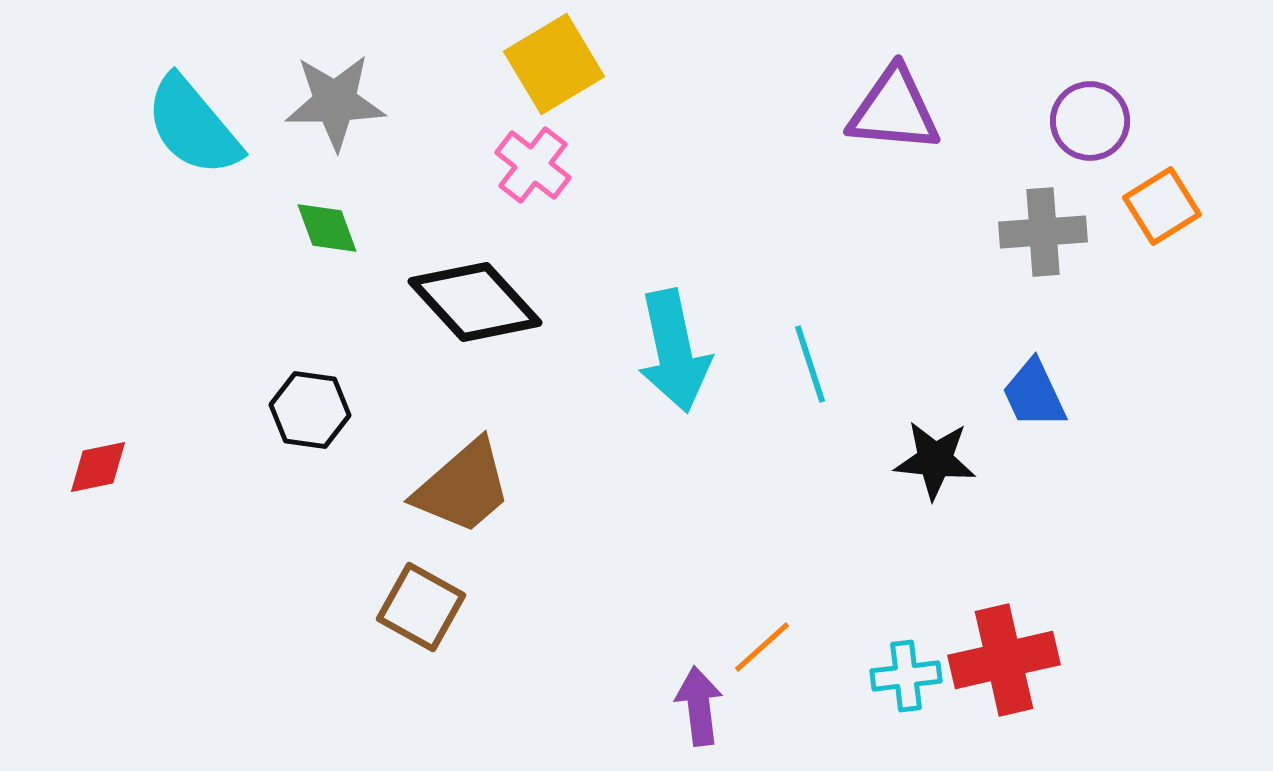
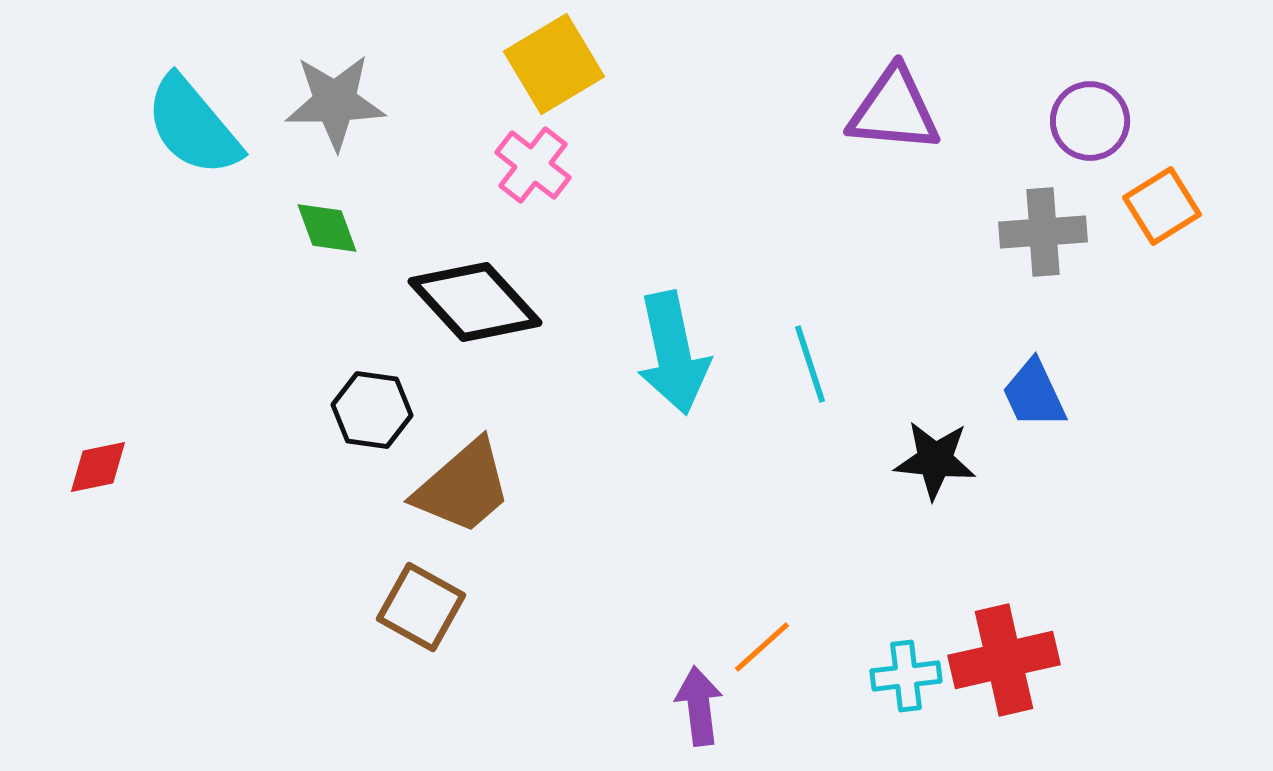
cyan arrow: moved 1 px left, 2 px down
black hexagon: moved 62 px right
